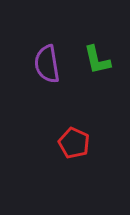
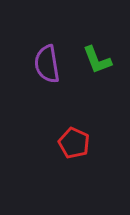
green L-shape: rotated 8 degrees counterclockwise
